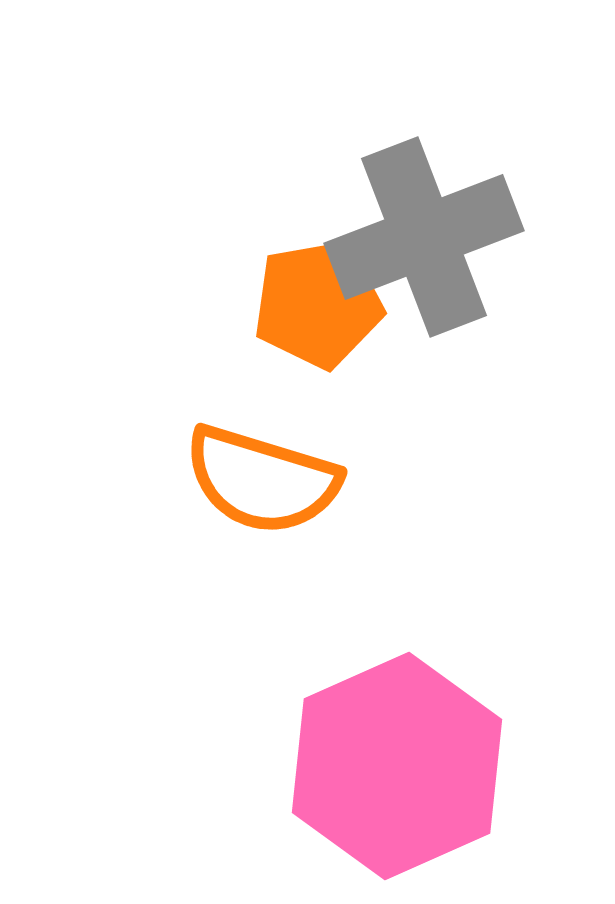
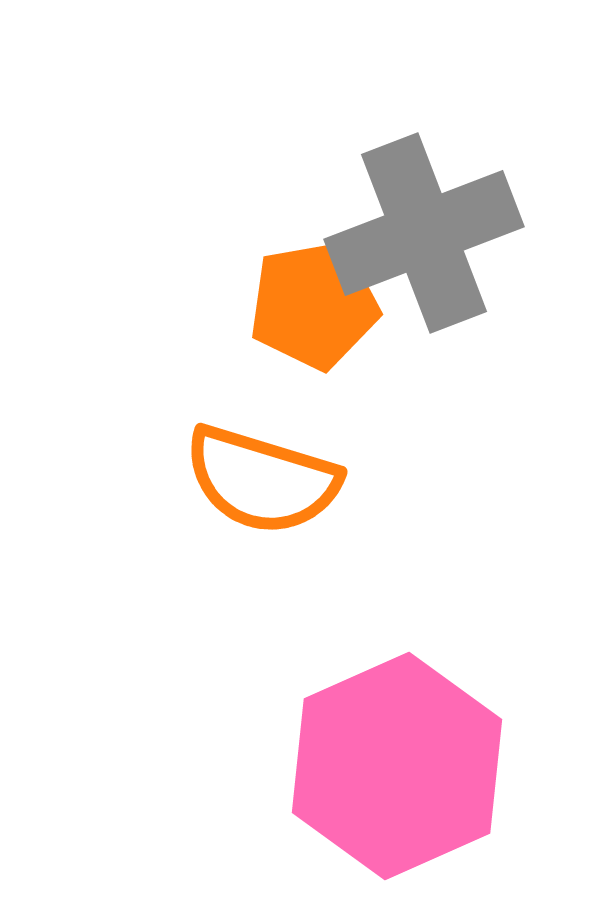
gray cross: moved 4 px up
orange pentagon: moved 4 px left, 1 px down
